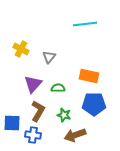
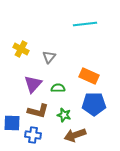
orange rectangle: rotated 12 degrees clockwise
brown L-shape: rotated 75 degrees clockwise
